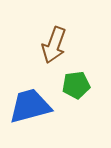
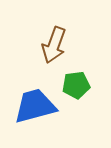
blue trapezoid: moved 5 px right
